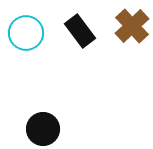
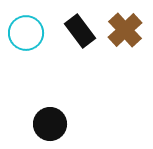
brown cross: moved 7 px left, 4 px down
black circle: moved 7 px right, 5 px up
